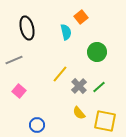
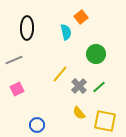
black ellipse: rotated 15 degrees clockwise
green circle: moved 1 px left, 2 px down
pink square: moved 2 px left, 2 px up; rotated 24 degrees clockwise
